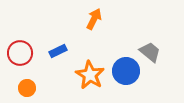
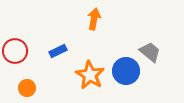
orange arrow: rotated 15 degrees counterclockwise
red circle: moved 5 px left, 2 px up
